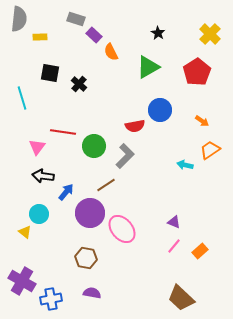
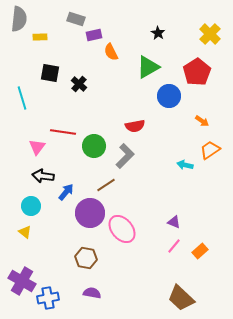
purple rectangle: rotated 56 degrees counterclockwise
blue circle: moved 9 px right, 14 px up
cyan circle: moved 8 px left, 8 px up
blue cross: moved 3 px left, 1 px up
